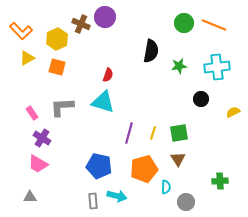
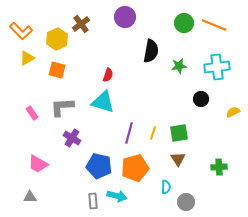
purple circle: moved 20 px right
brown cross: rotated 30 degrees clockwise
orange square: moved 3 px down
purple cross: moved 30 px right
orange pentagon: moved 9 px left, 1 px up
green cross: moved 1 px left, 14 px up
